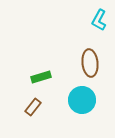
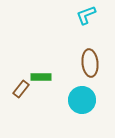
cyan L-shape: moved 13 px left, 5 px up; rotated 40 degrees clockwise
green rectangle: rotated 18 degrees clockwise
brown rectangle: moved 12 px left, 18 px up
